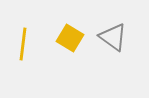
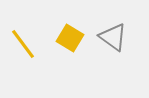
yellow line: rotated 44 degrees counterclockwise
